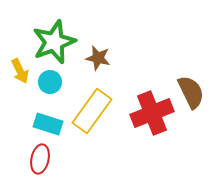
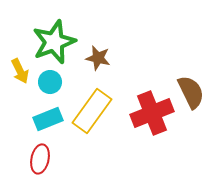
cyan rectangle: moved 5 px up; rotated 40 degrees counterclockwise
